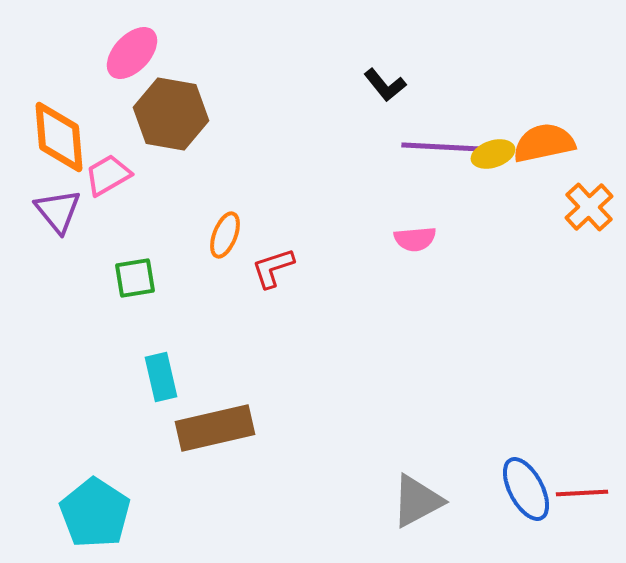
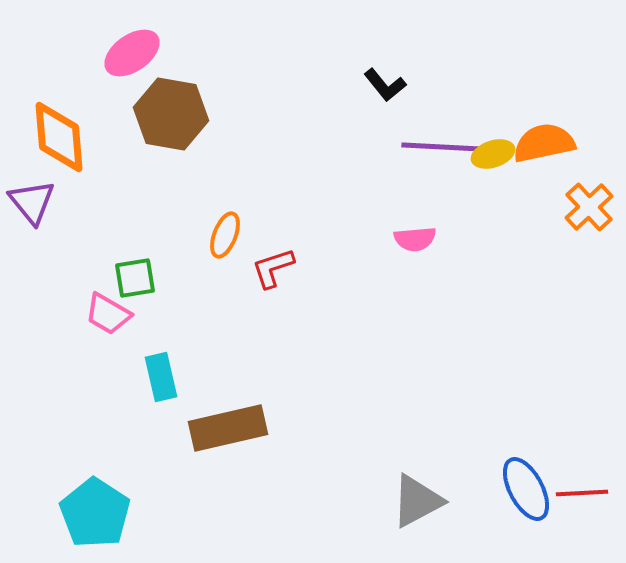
pink ellipse: rotated 12 degrees clockwise
pink trapezoid: moved 139 px down; rotated 120 degrees counterclockwise
purple triangle: moved 26 px left, 9 px up
brown rectangle: moved 13 px right
